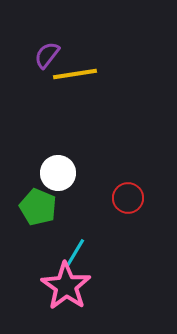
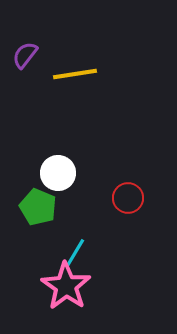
purple semicircle: moved 22 px left
